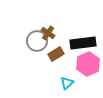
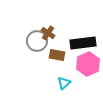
brown rectangle: moved 1 px right, 1 px down; rotated 42 degrees clockwise
cyan triangle: moved 3 px left
